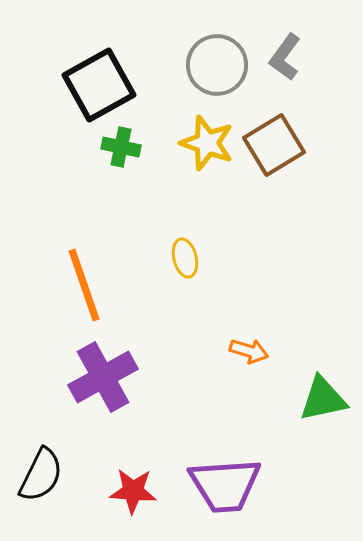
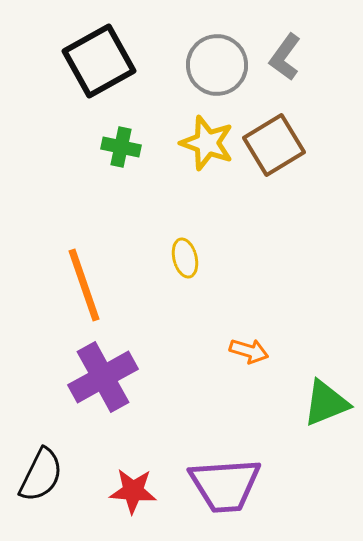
black square: moved 24 px up
green triangle: moved 3 px right, 4 px down; rotated 10 degrees counterclockwise
